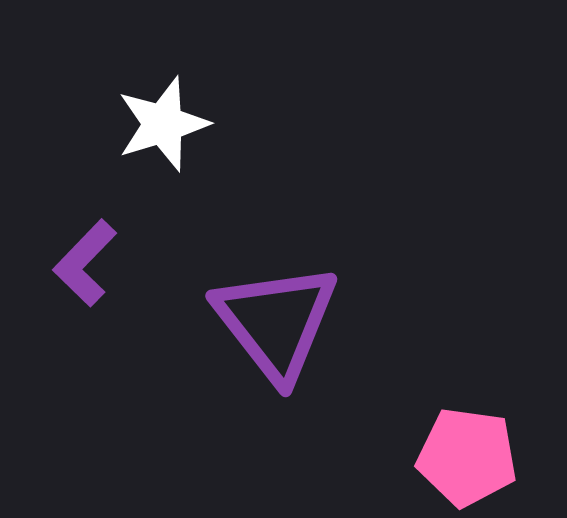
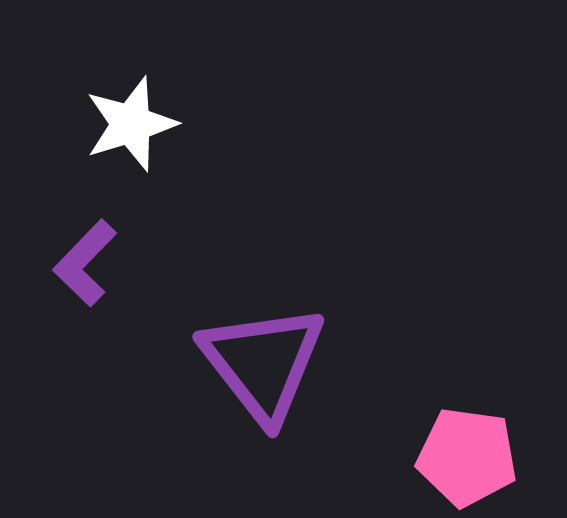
white star: moved 32 px left
purple triangle: moved 13 px left, 41 px down
